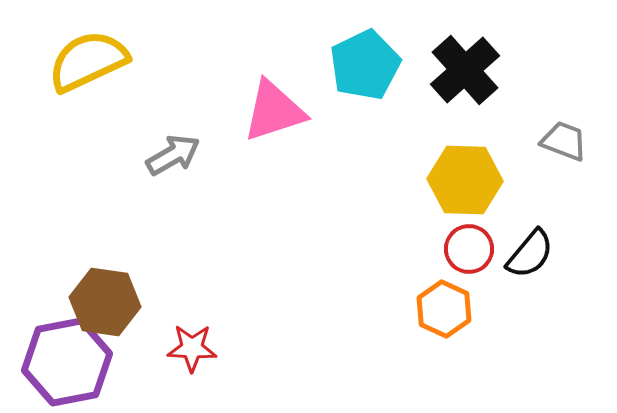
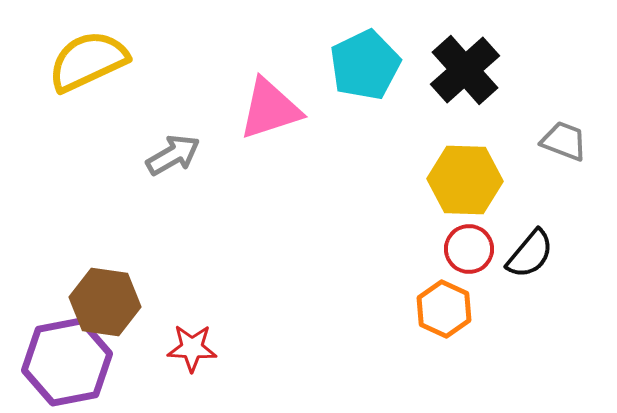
pink triangle: moved 4 px left, 2 px up
